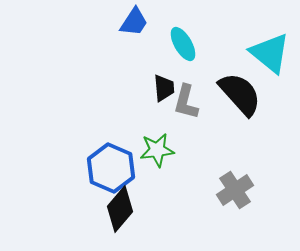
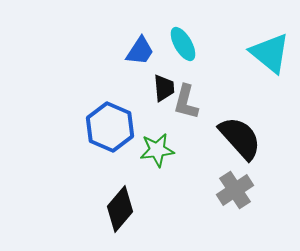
blue trapezoid: moved 6 px right, 29 px down
black semicircle: moved 44 px down
blue hexagon: moved 1 px left, 41 px up
